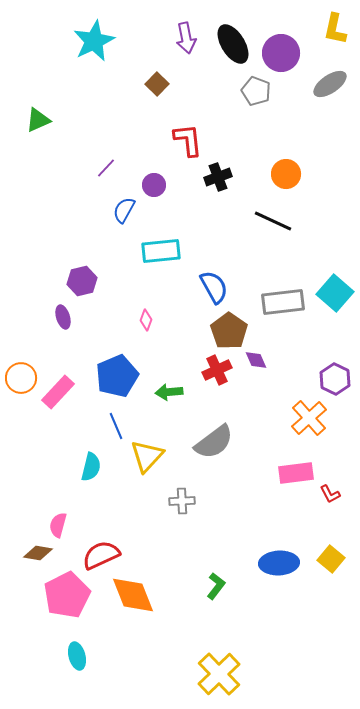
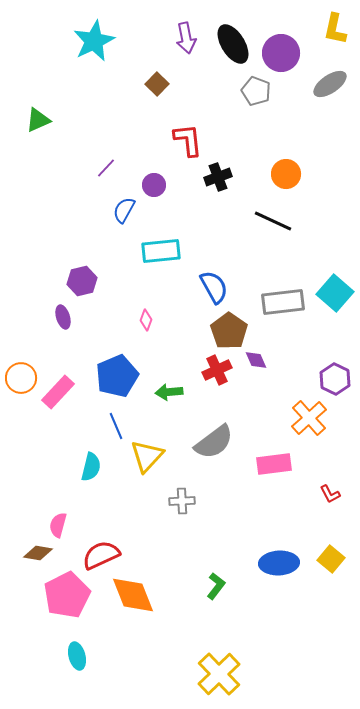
pink rectangle at (296, 473): moved 22 px left, 9 px up
